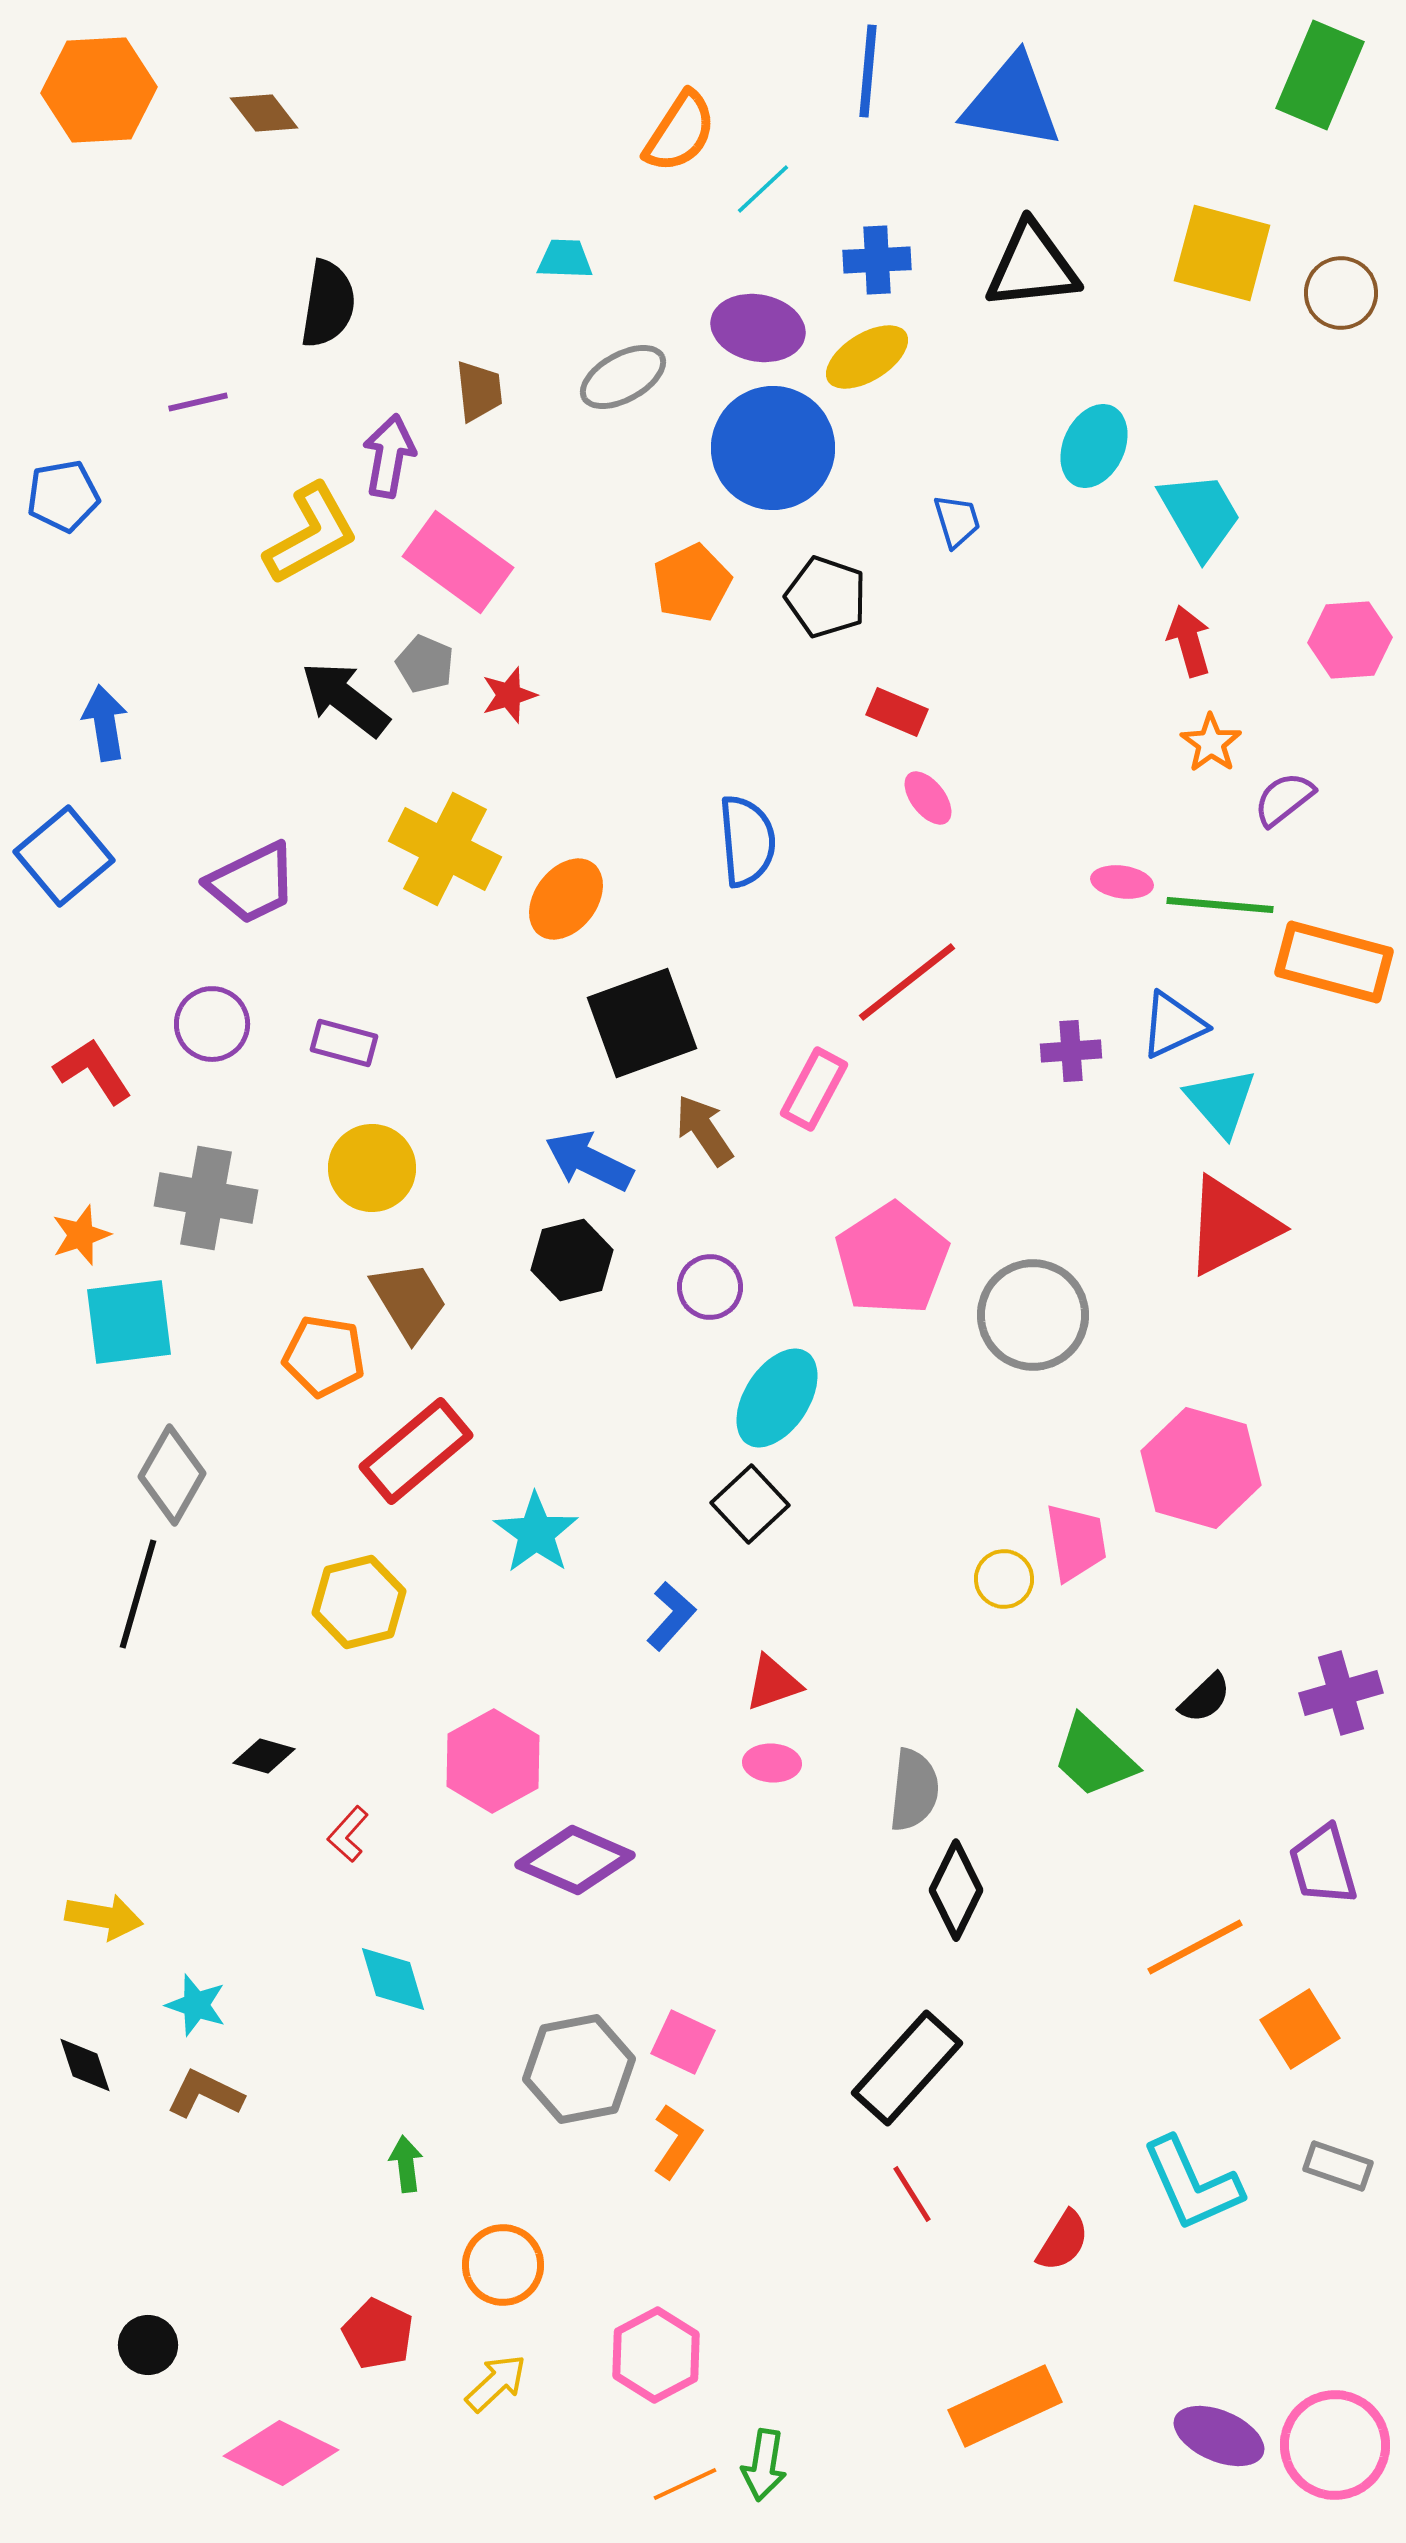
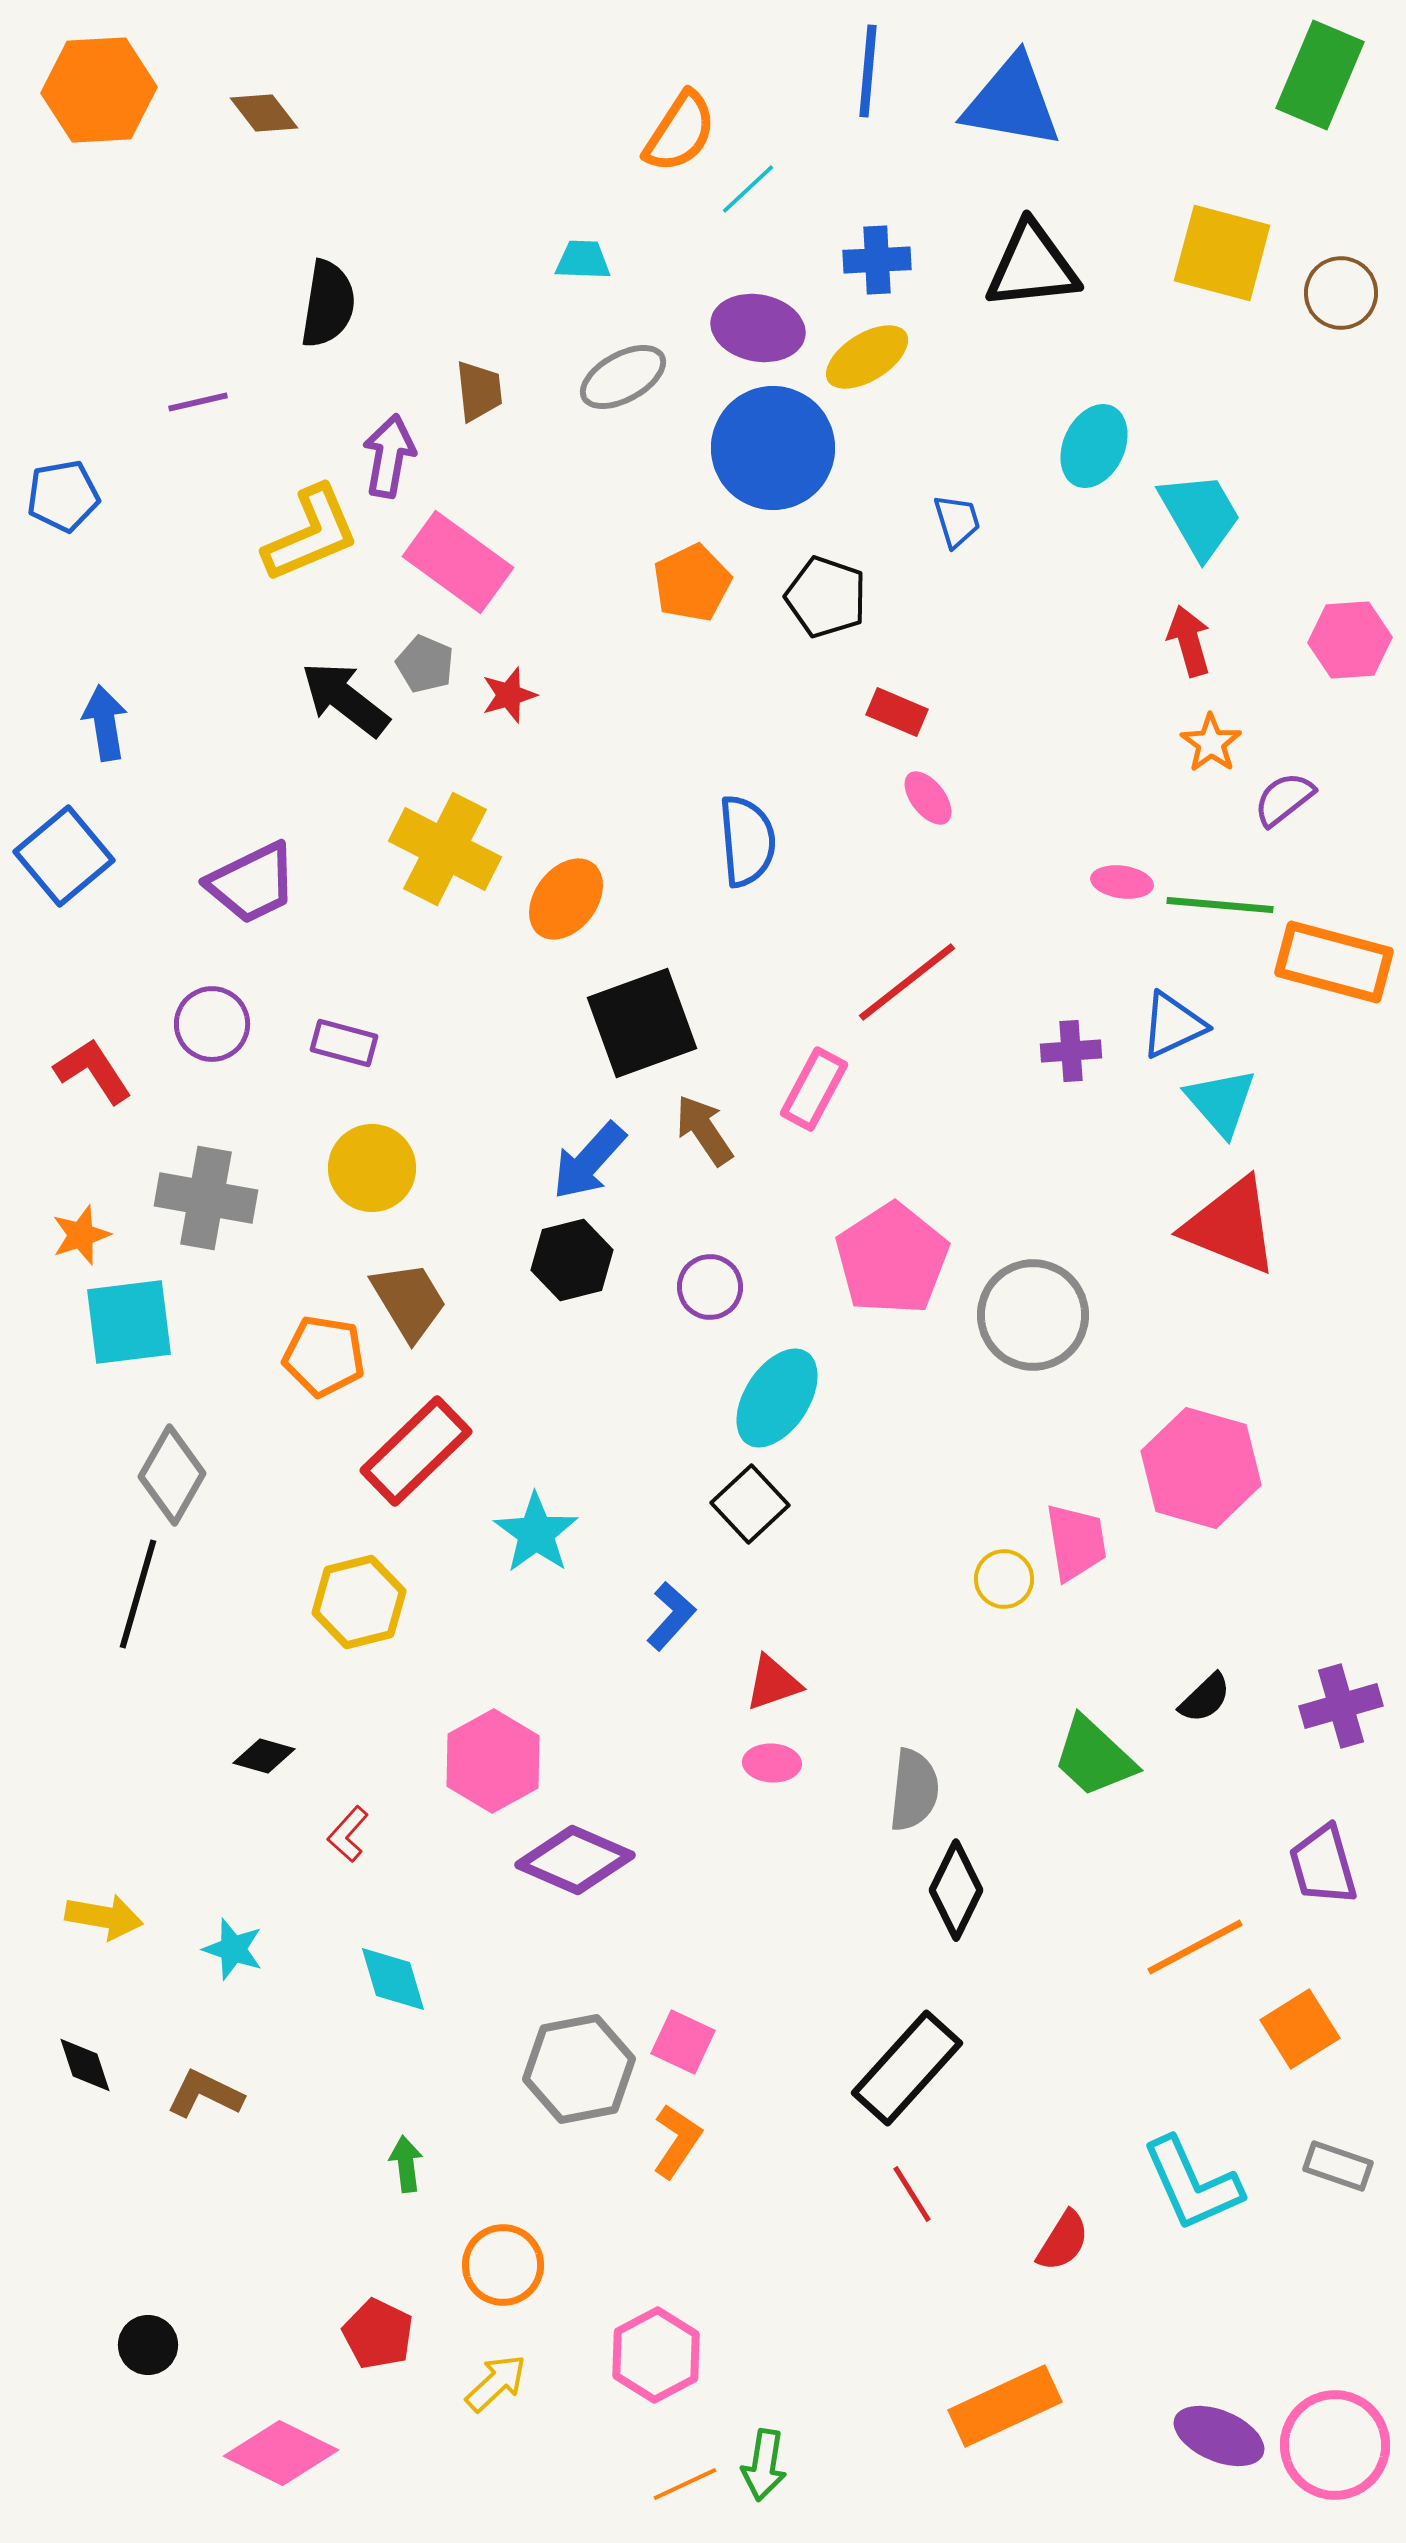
cyan line at (763, 189): moved 15 px left
cyan trapezoid at (565, 259): moved 18 px right, 1 px down
yellow L-shape at (311, 534): rotated 6 degrees clockwise
blue arrow at (589, 1161): rotated 74 degrees counterclockwise
red triangle at (1231, 1226): rotated 49 degrees clockwise
red rectangle at (416, 1451): rotated 4 degrees counterclockwise
purple cross at (1341, 1693): moved 13 px down
cyan star at (196, 2005): moved 37 px right, 56 px up
